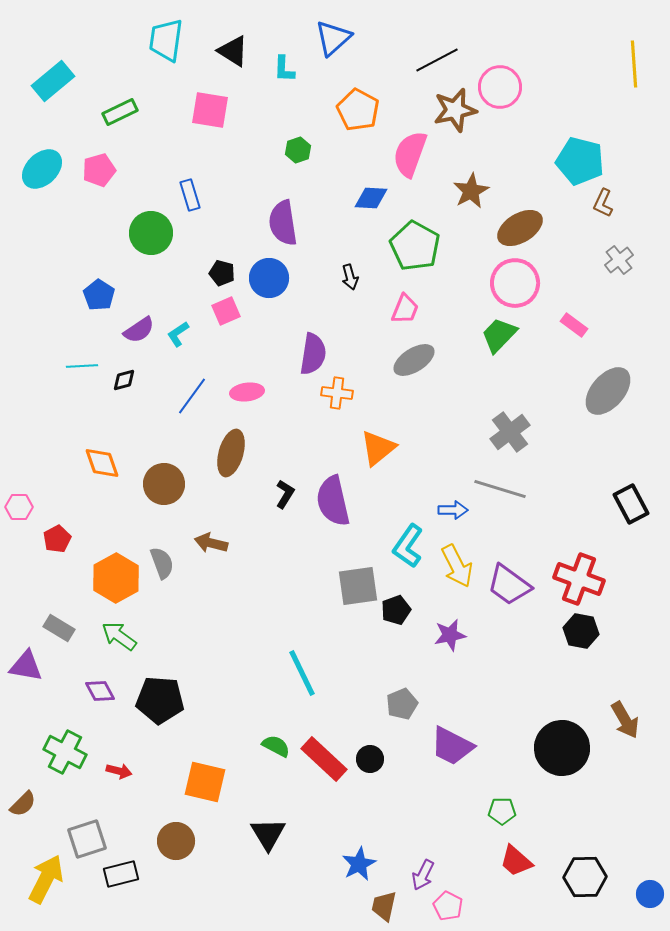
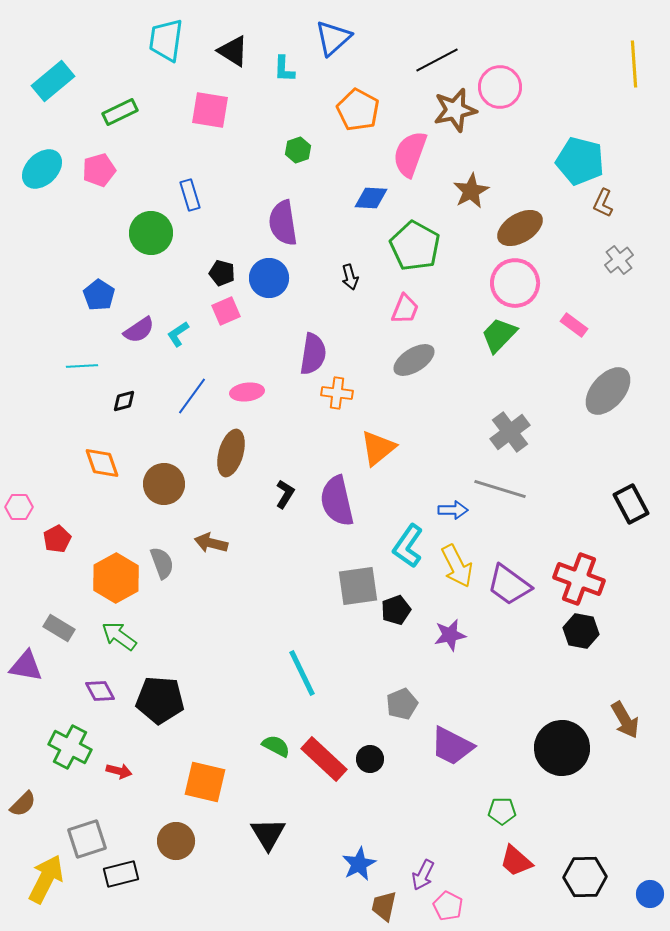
black diamond at (124, 380): moved 21 px down
purple semicircle at (333, 501): moved 4 px right
green cross at (65, 752): moved 5 px right, 5 px up
